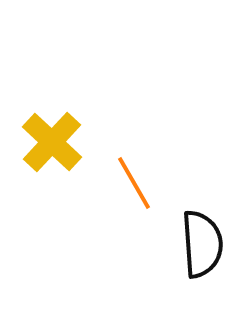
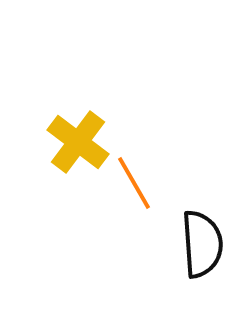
yellow cross: moved 26 px right; rotated 6 degrees counterclockwise
